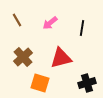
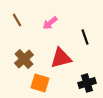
black line: moved 3 px right, 9 px down; rotated 28 degrees counterclockwise
brown cross: moved 1 px right, 2 px down
